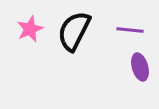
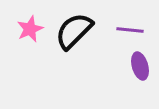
black semicircle: rotated 18 degrees clockwise
purple ellipse: moved 1 px up
